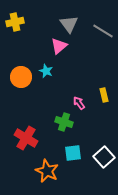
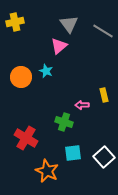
pink arrow: moved 3 px right, 2 px down; rotated 56 degrees counterclockwise
